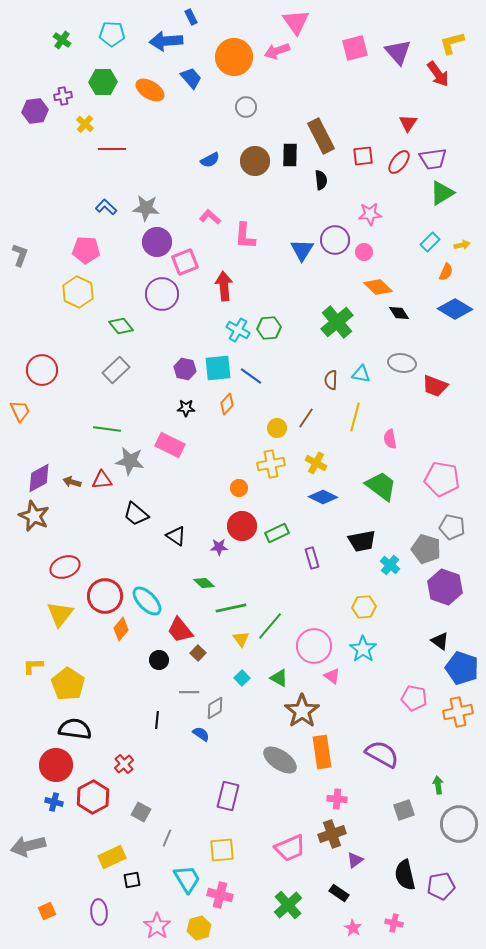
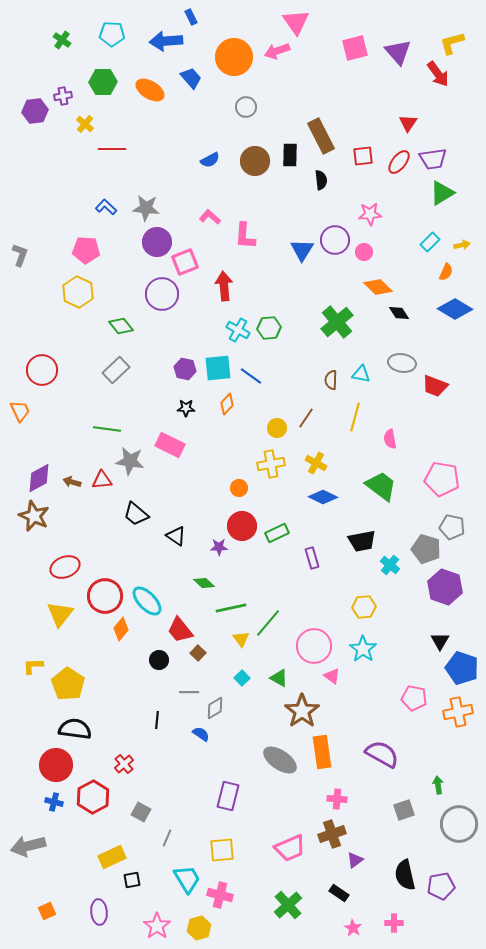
green line at (270, 626): moved 2 px left, 3 px up
black triangle at (440, 641): rotated 24 degrees clockwise
pink cross at (394, 923): rotated 12 degrees counterclockwise
